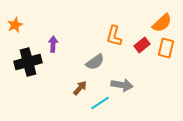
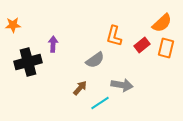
orange star: moved 2 px left; rotated 21 degrees clockwise
gray semicircle: moved 2 px up
